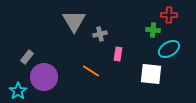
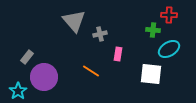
gray triangle: rotated 10 degrees counterclockwise
